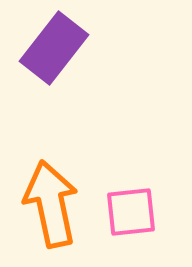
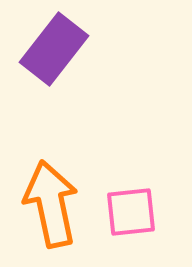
purple rectangle: moved 1 px down
